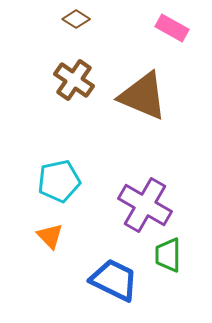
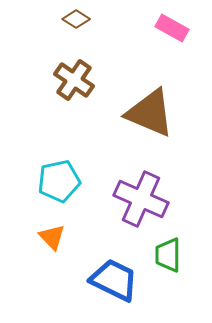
brown triangle: moved 7 px right, 17 px down
purple cross: moved 4 px left, 6 px up; rotated 6 degrees counterclockwise
orange triangle: moved 2 px right, 1 px down
